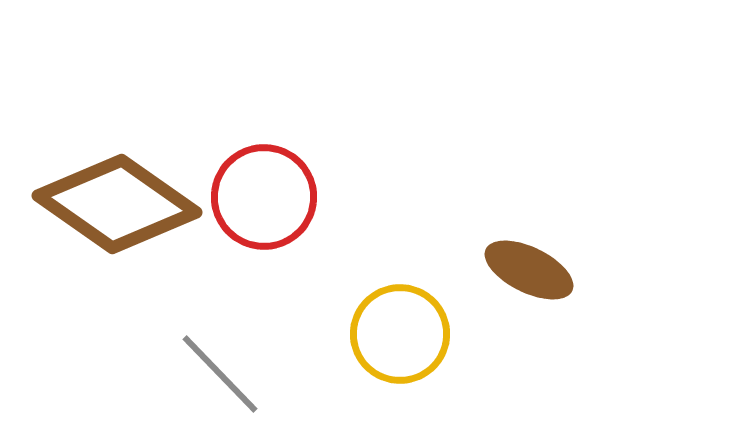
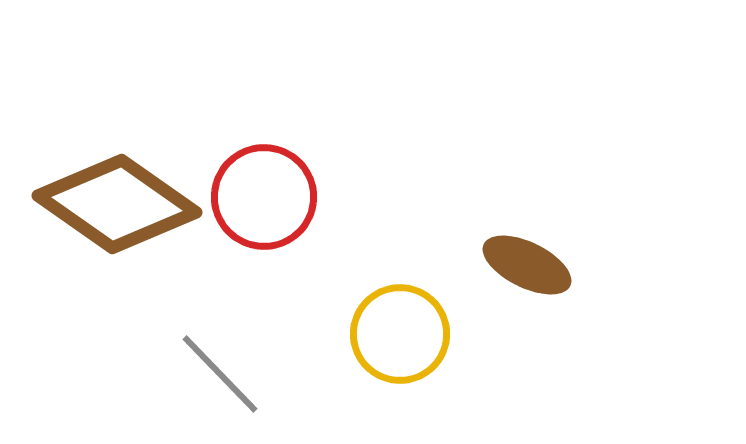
brown ellipse: moved 2 px left, 5 px up
